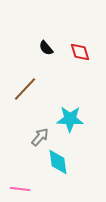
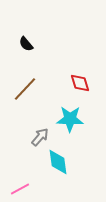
black semicircle: moved 20 px left, 4 px up
red diamond: moved 31 px down
pink line: rotated 36 degrees counterclockwise
